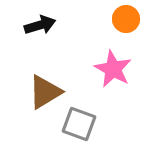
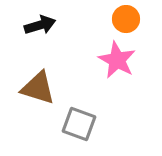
pink star: moved 4 px right, 9 px up
brown triangle: moved 7 px left, 4 px up; rotated 48 degrees clockwise
